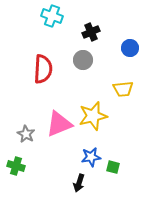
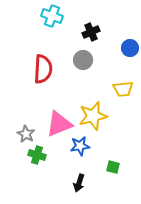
blue star: moved 11 px left, 11 px up
green cross: moved 21 px right, 11 px up
